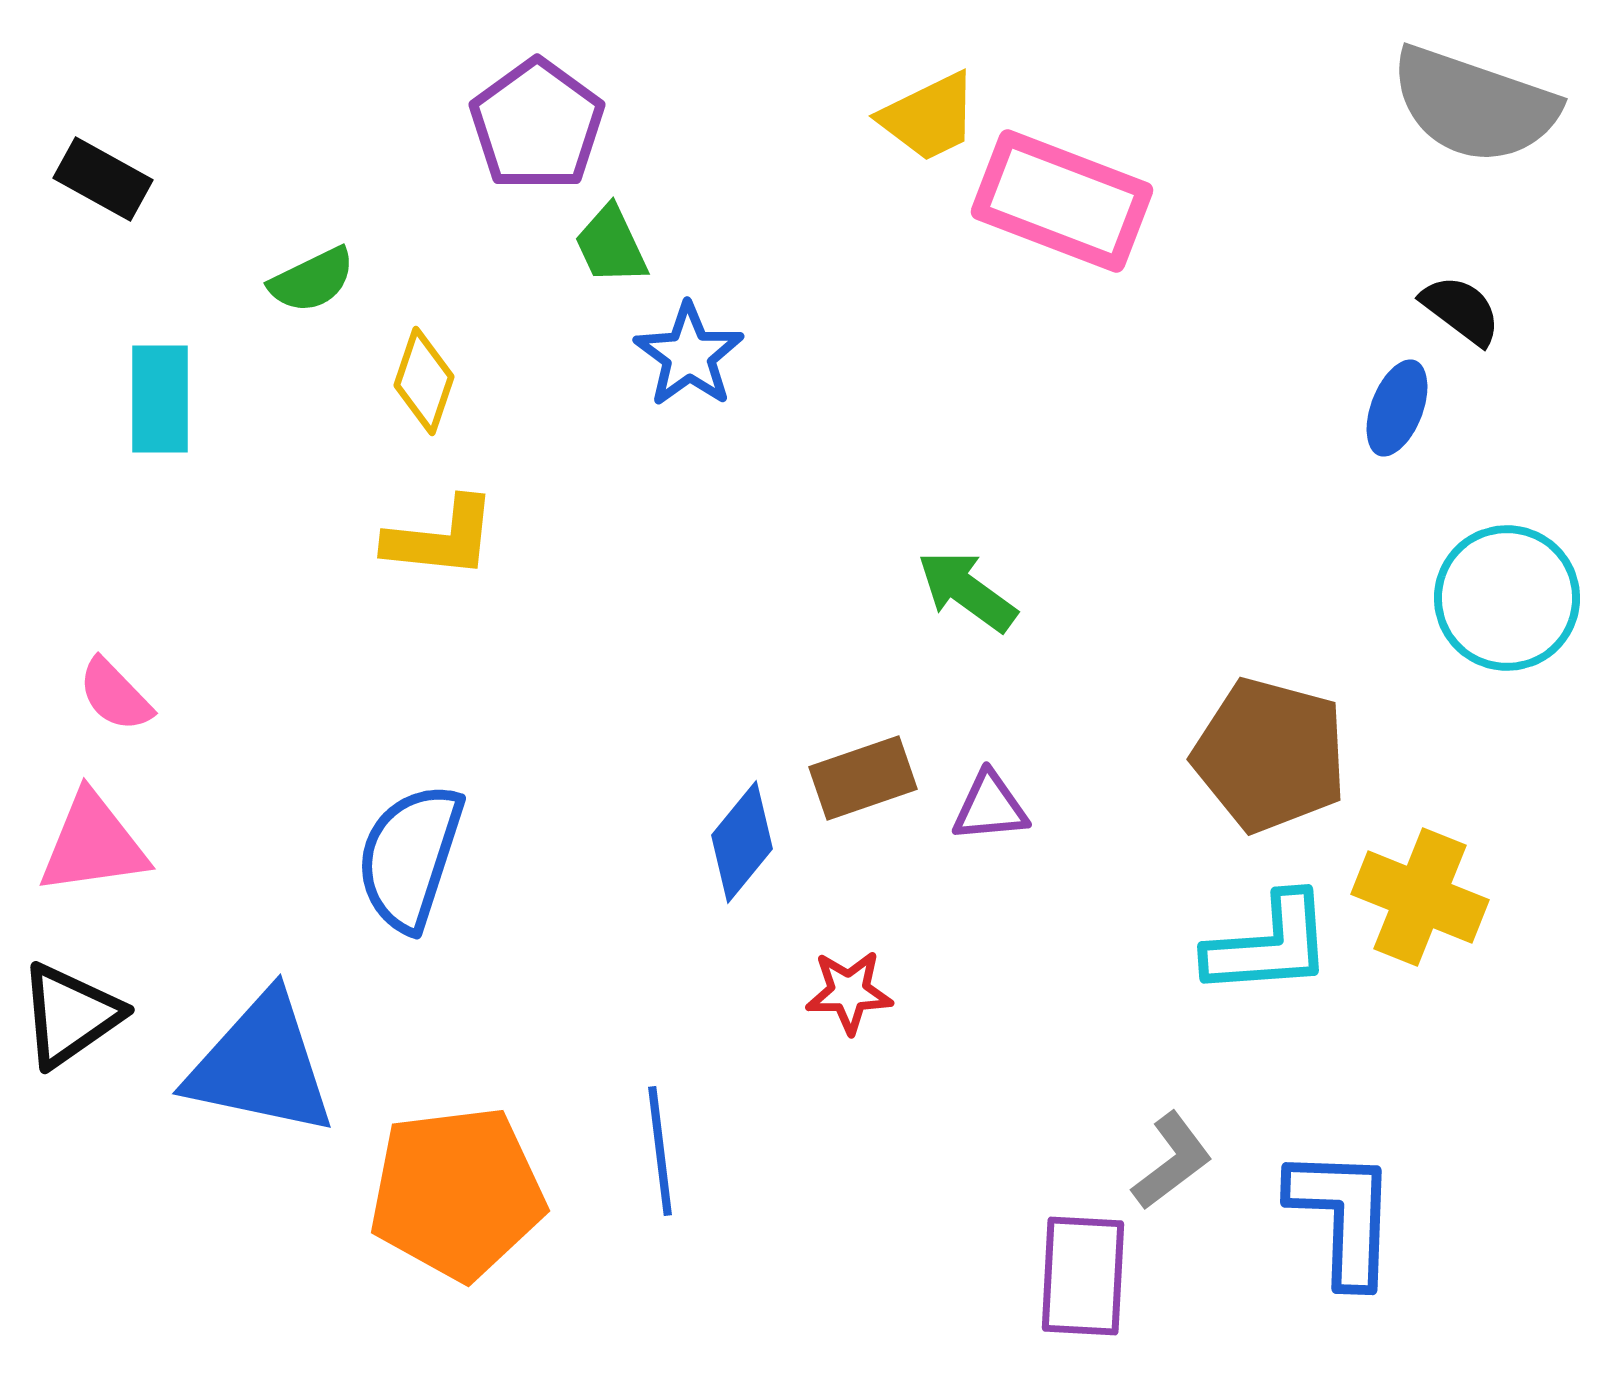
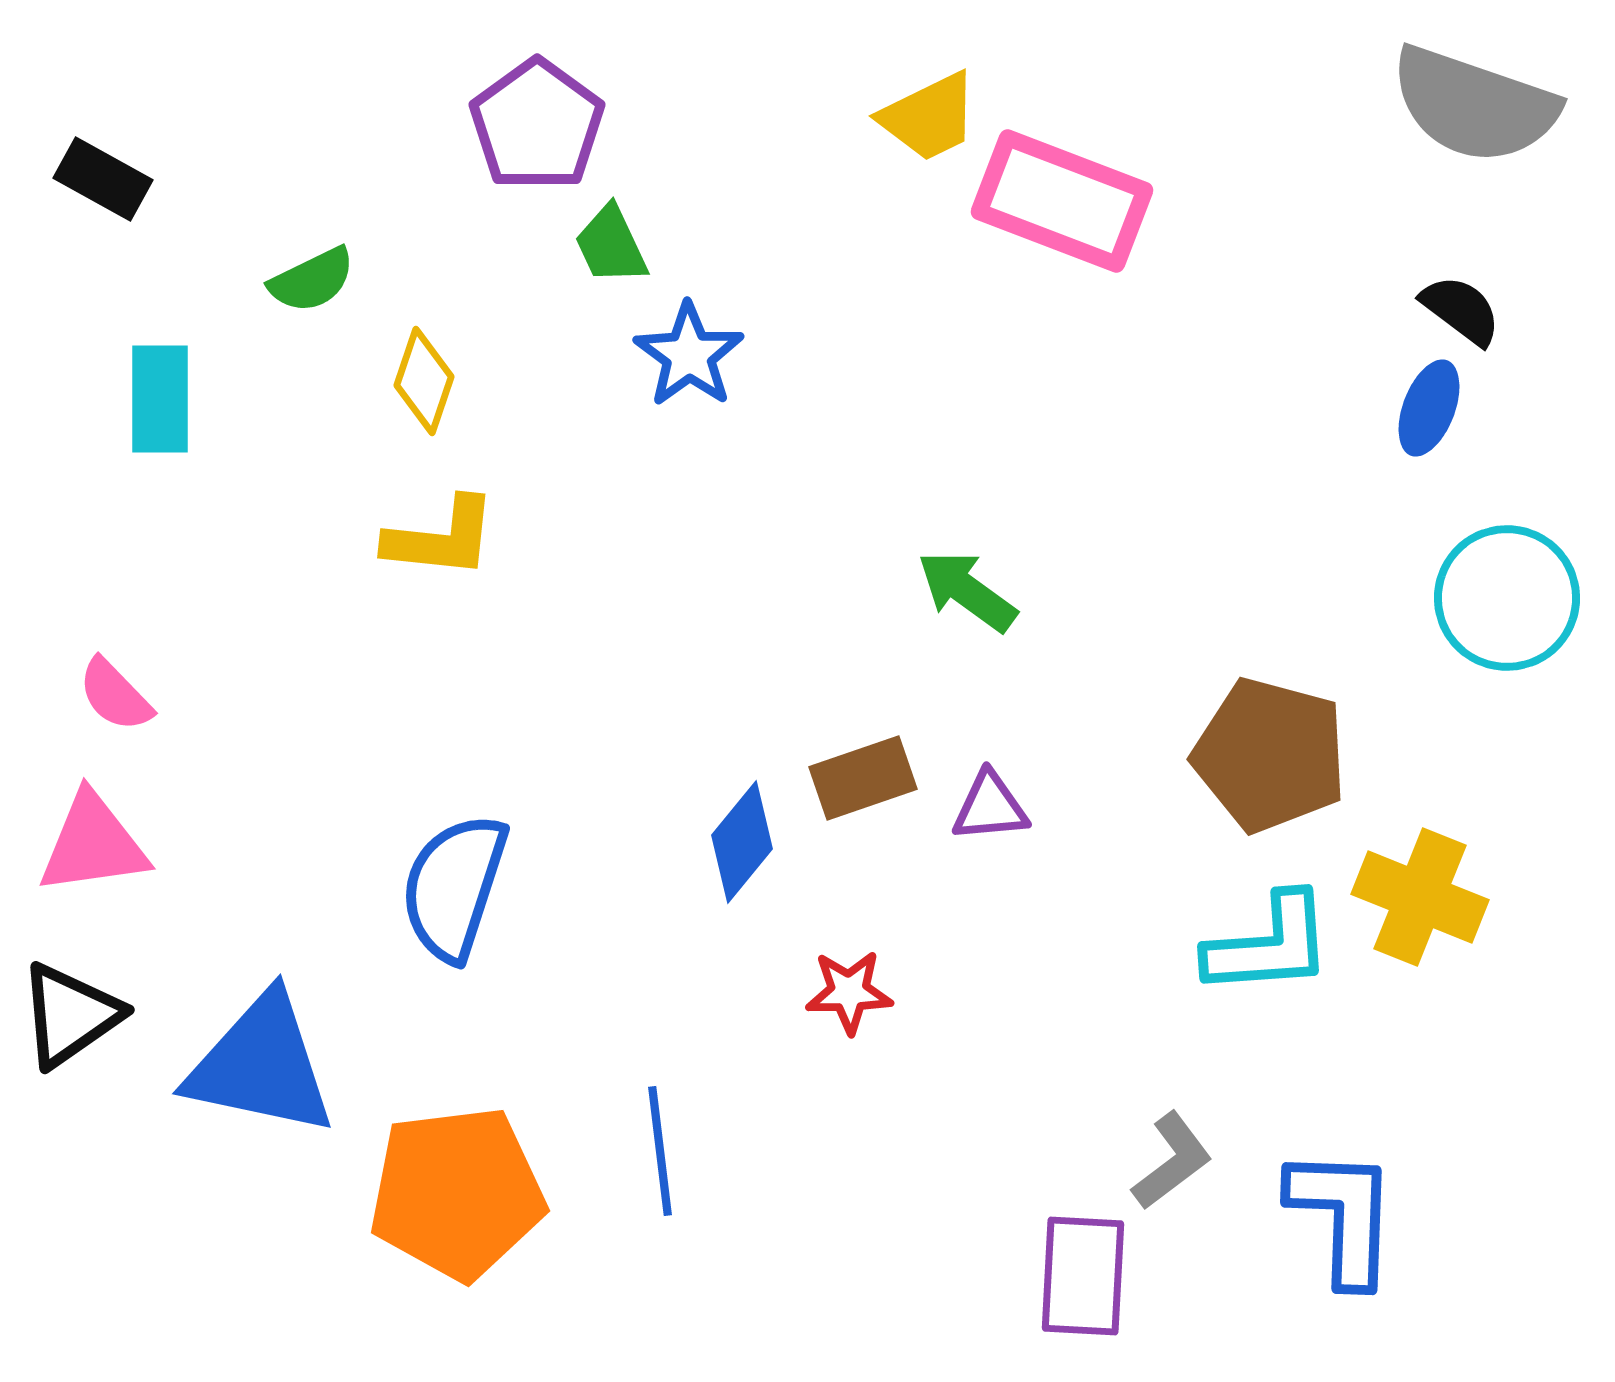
blue ellipse: moved 32 px right
blue semicircle: moved 44 px right, 30 px down
